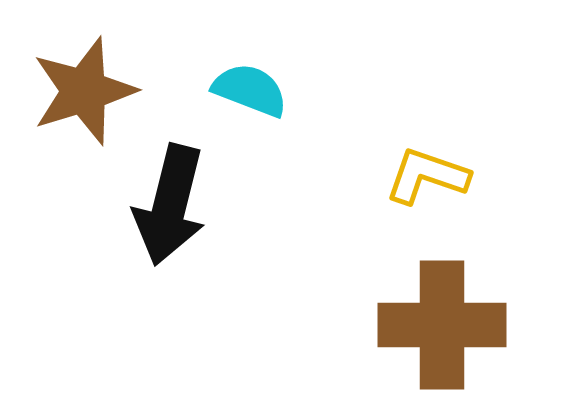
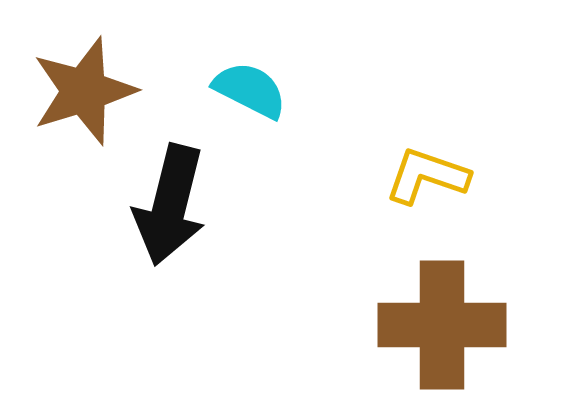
cyan semicircle: rotated 6 degrees clockwise
